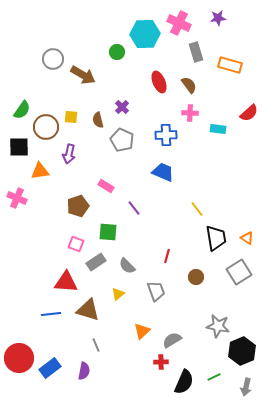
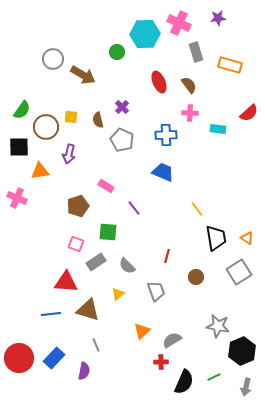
blue rectangle at (50, 368): moved 4 px right, 10 px up; rotated 10 degrees counterclockwise
